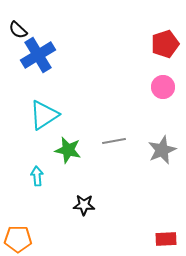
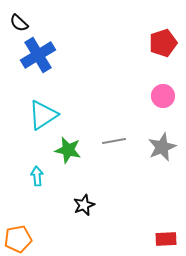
black semicircle: moved 1 px right, 7 px up
red pentagon: moved 2 px left, 1 px up
pink circle: moved 9 px down
cyan triangle: moved 1 px left
gray star: moved 3 px up
black star: rotated 25 degrees counterclockwise
orange pentagon: rotated 12 degrees counterclockwise
